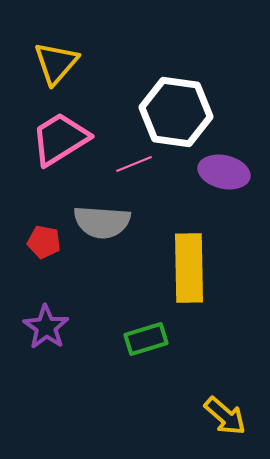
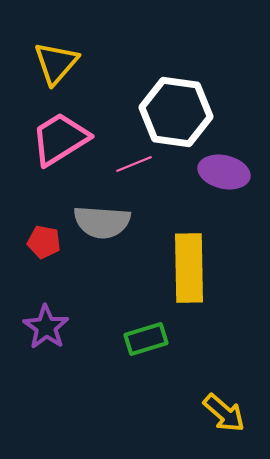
yellow arrow: moved 1 px left, 3 px up
